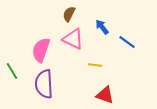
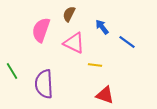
pink triangle: moved 1 px right, 4 px down
pink semicircle: moved 20 px up
